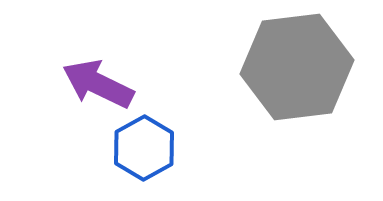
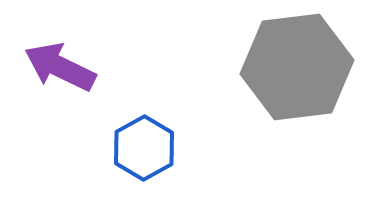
purple arrow: moved 38 px left, 17 px up
